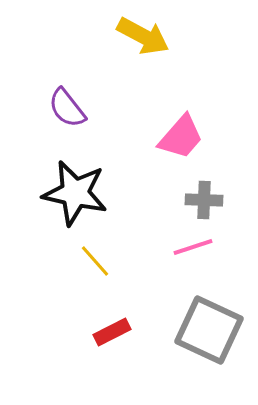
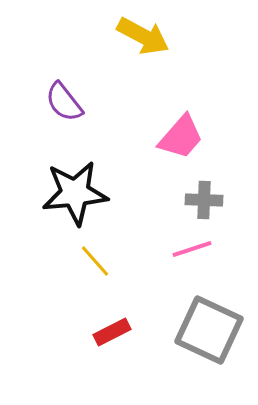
purple semicircle: moved 3 px left, 6 px up
black star: rotated 18 degrees counterclockwise
pink line: moved 1 px left, 2 px down
